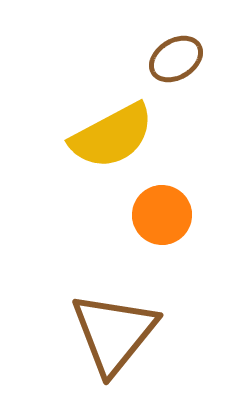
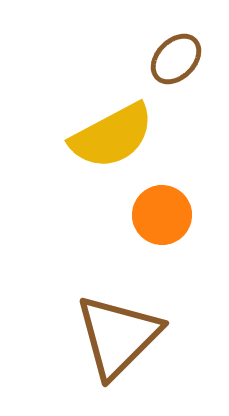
brown ellipse: rotated 14 degrees counterclockwise
brown triangle: moved 4 px right, 3 px down; rotated 6 degrees clockwise
